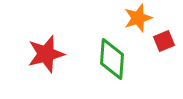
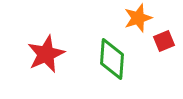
red star: rotated 9 degrees counterclockwise
